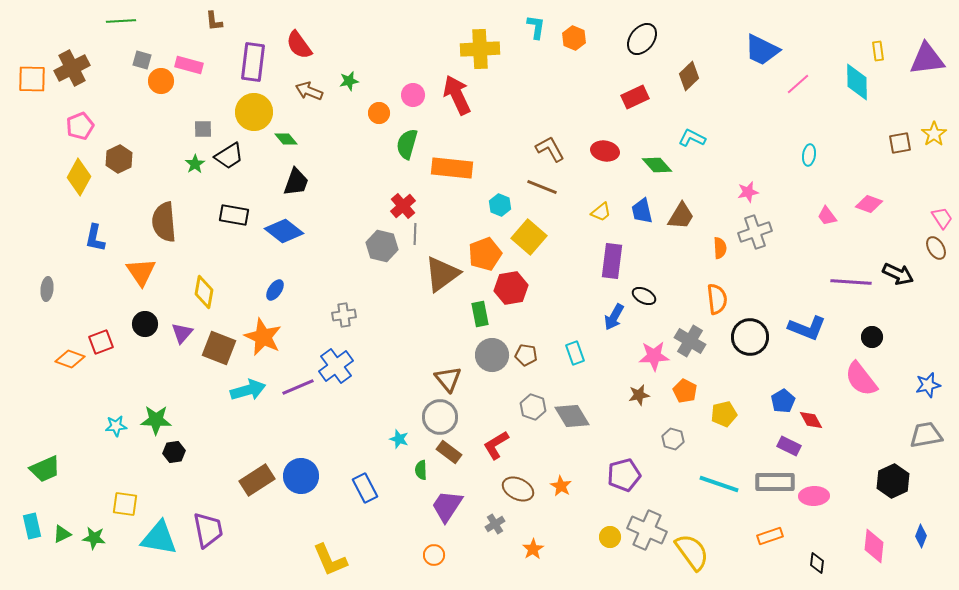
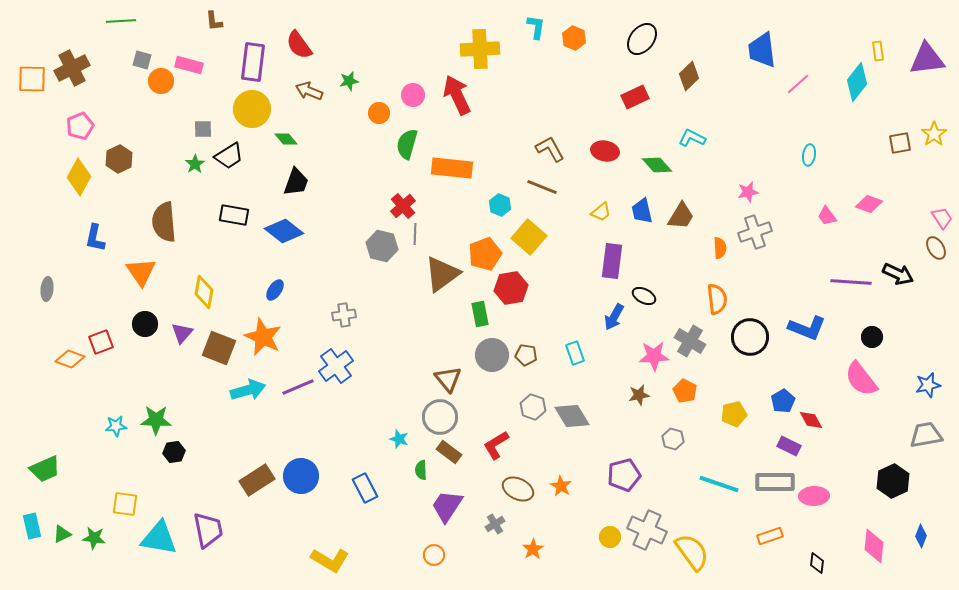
blue trapezoid at (762, 50): rotated 57 degrees clockwise
cyan diamond at (857, 82): rotated 39 degrees clockwise
yellow circle at (254, 112): moved 2 px left, 3 px up
yellow pentagon at (724, 414): moved 10 px right
yellow L-shape at (330, 560): rotated 36 degrees counterclockwise
